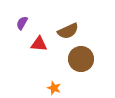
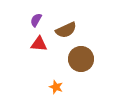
purple semicircle: moved 14 px right, 3 px up
brown semicircle: moved 2 px left, 1 px up
orange star: moved 2 px right, 1 px up
